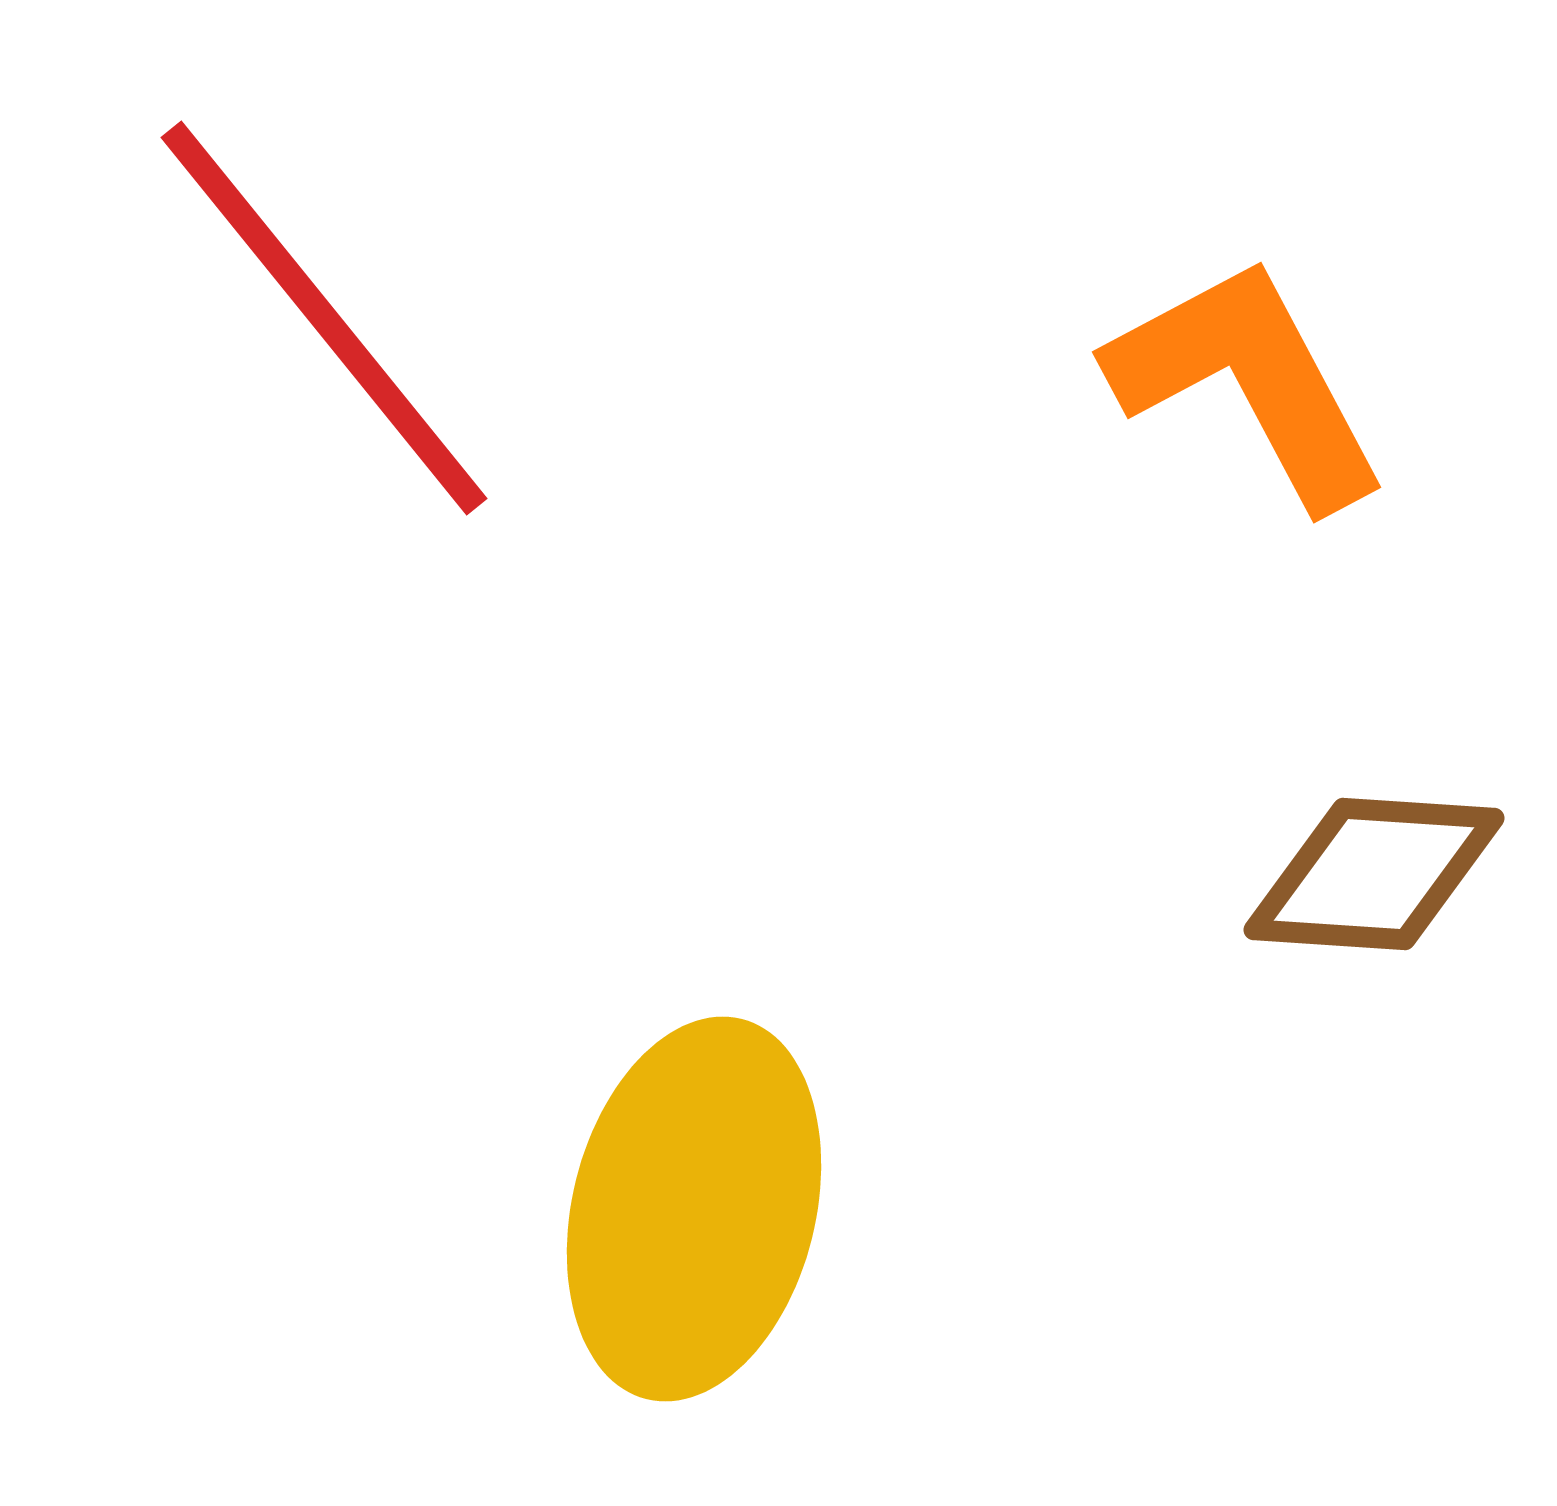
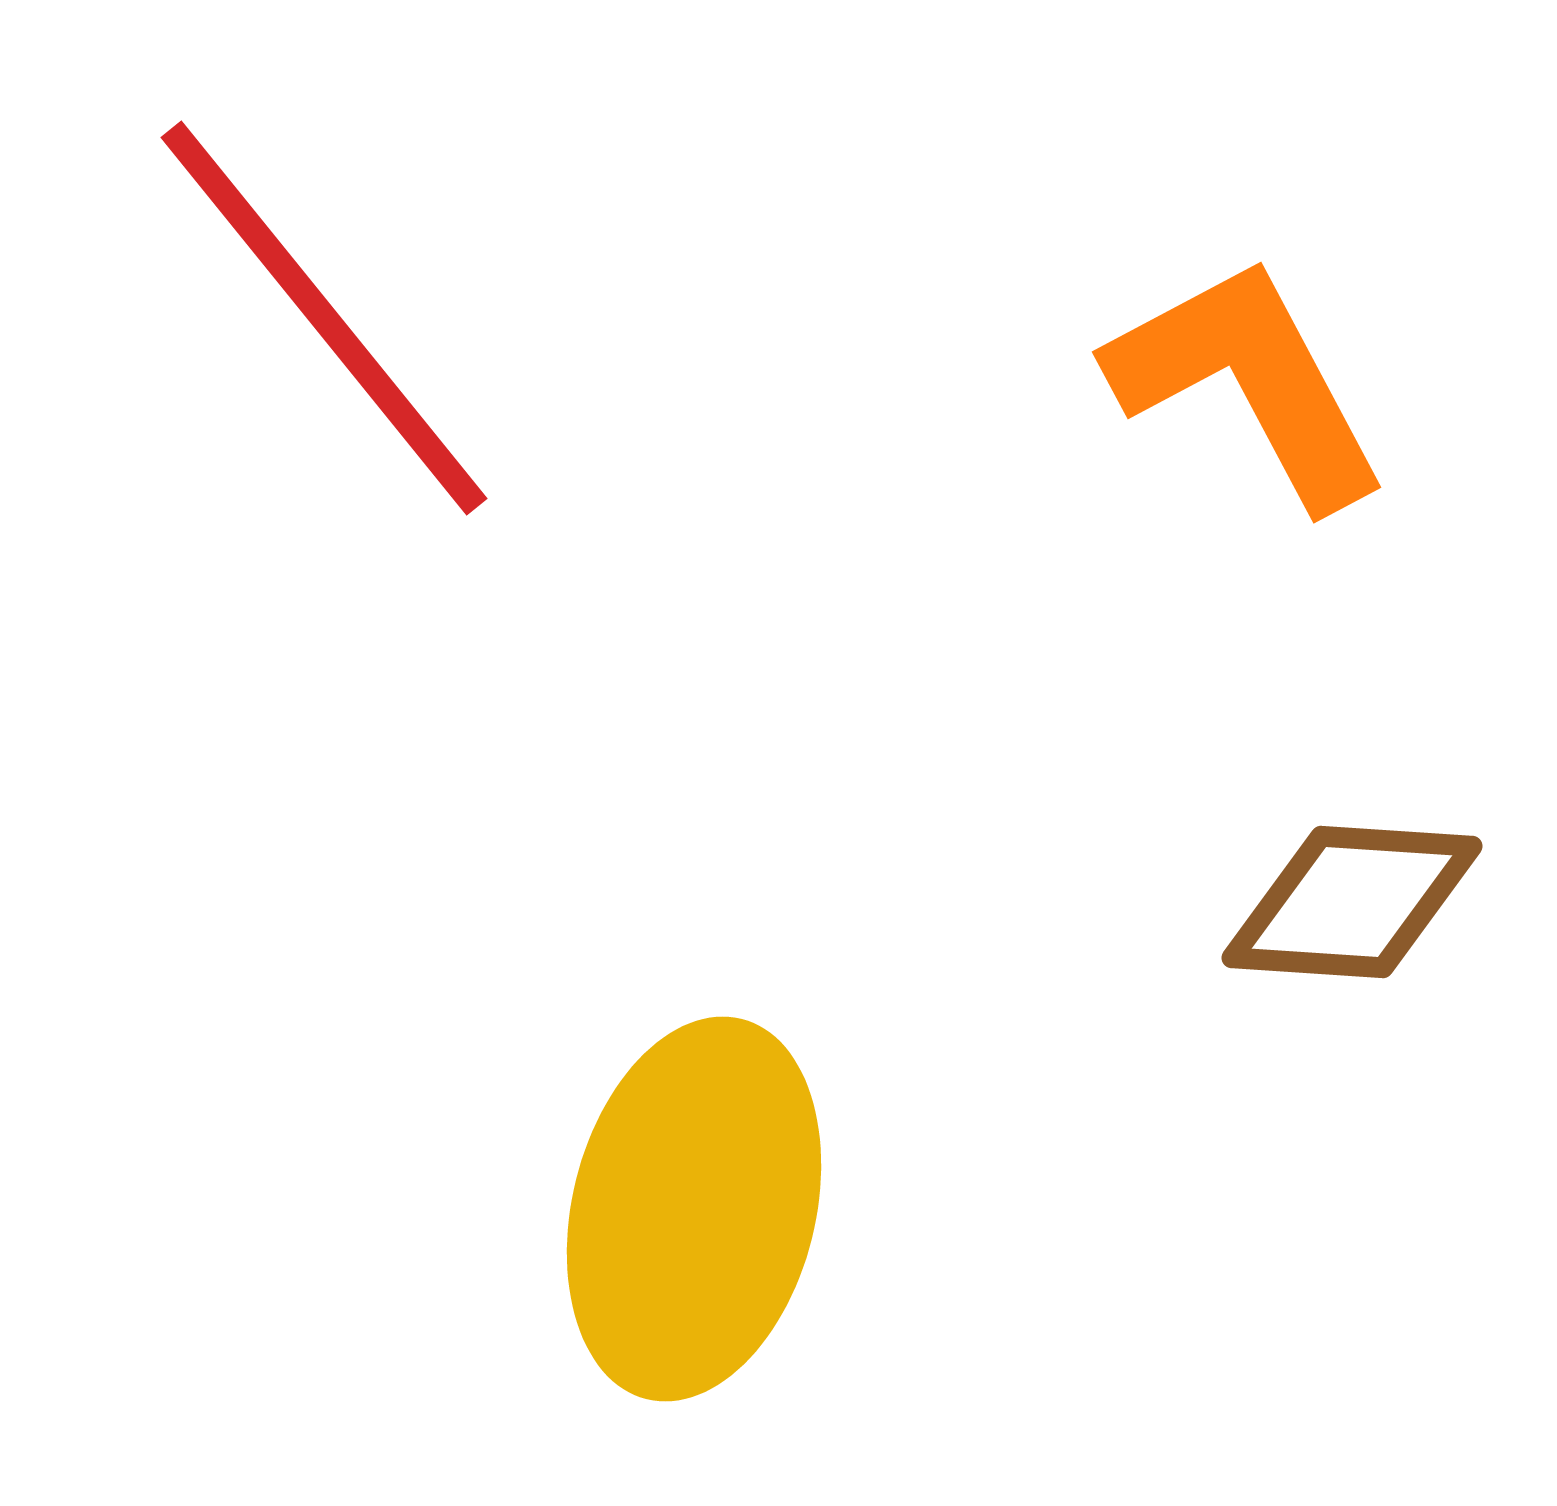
brown diamond: moved 22 px left, 28 px down
